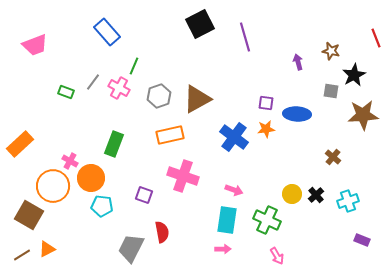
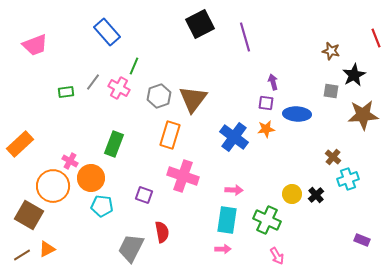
purple arrow at (298, 62): moved 25 px left, 20 px down
green rectangle at (66, 92): rotated 28 degrees counterclockwise
brown triangle at (197, 99): moved 4 px left; rotated 24 degrees counterclockwise
orange rectangle at (170, 135): rotated 60 degrees counterclockwise
pink arrow at (234, 190): rotated 18 degrees counterclockwise
cyan cross at (348, 201): moved 22 px up
